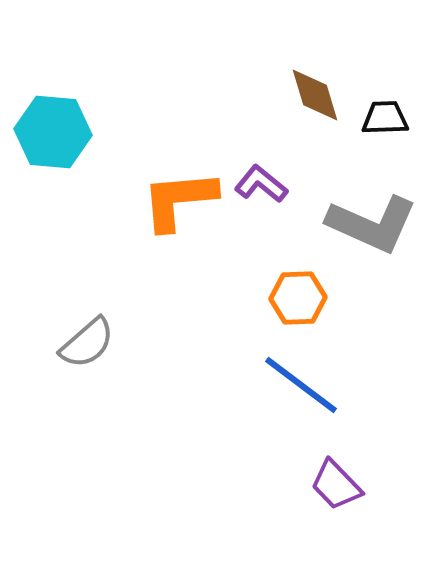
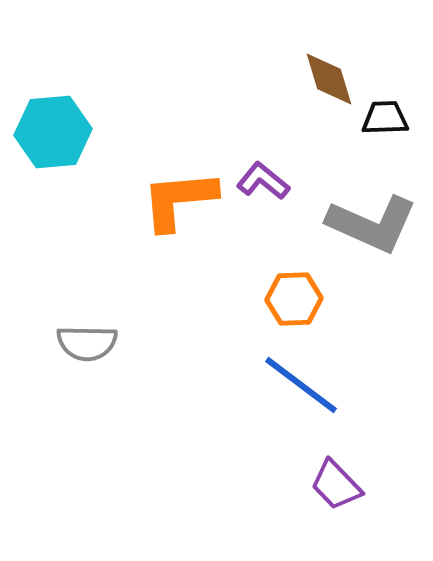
brown diamond: moved 14 px right, 16 px up
cyan hexagon: rotated 10 degrees counterclockwise
purple L-shape: moved 2 px right, 3 px up
orange hexagon: moved 4 px left, 1 px down
gray semicircle: rotated 42 degrees clockwise
